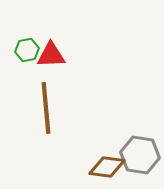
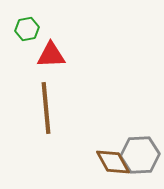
green hexagon: moved 21 px up
gray hexagon: rotated 12 degrees counterclockwise
brown diamond: moved 6 px right, 5 px up; rotated 54 degrees clockwise
